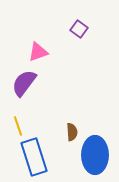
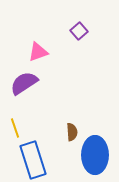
purple square: moved 2 px down; rotated 12 degrees clockwise
purple semicircle: rotated 20 degrees clockwise
yellow line: moved 3 px left, 2 px down
blue rectangle: moved 1 px left, 3 px down
